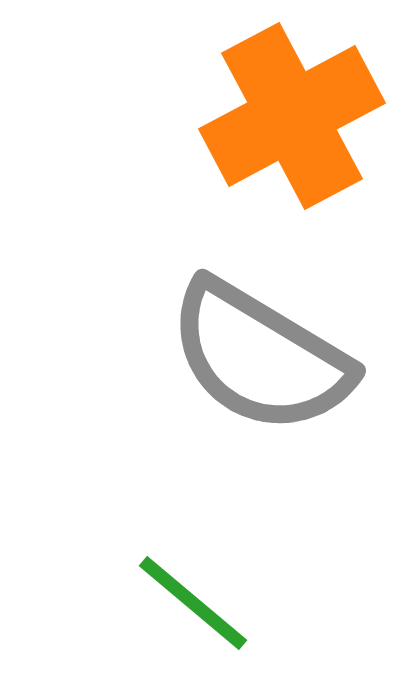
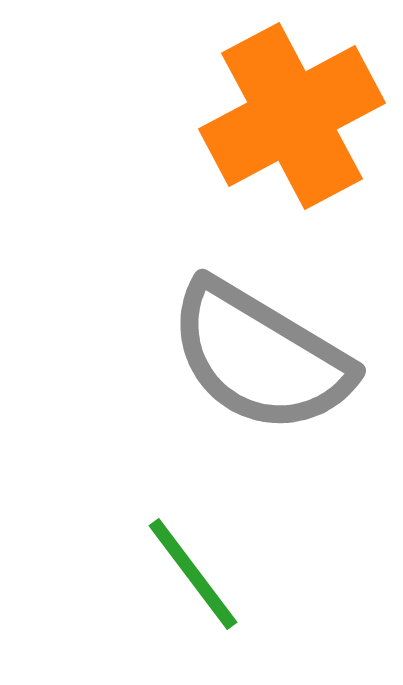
green line: moved 29 px up; rotated 13 degrees clockwise
